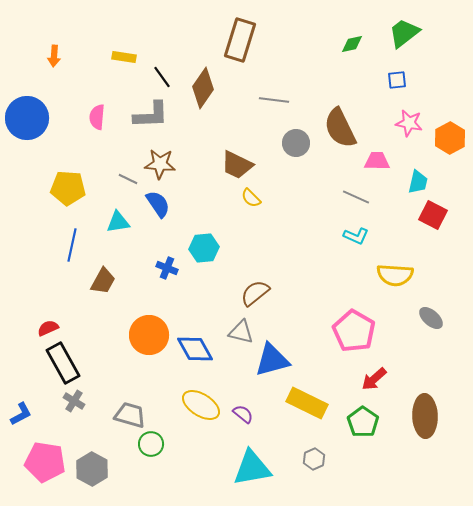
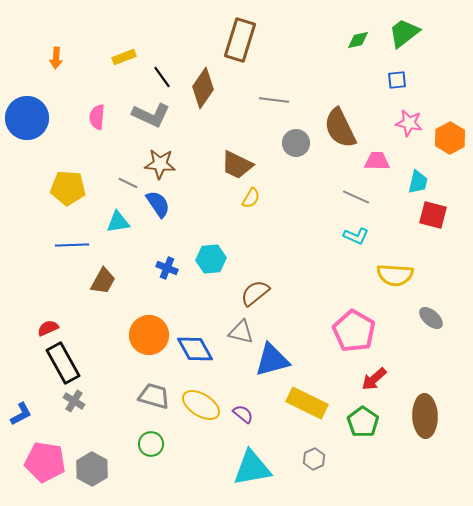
green diamond at (352, 44): moved 6 px right, 4 px up
orange arrow at (54, 56): moved 2 px right, 2 px down
yellow rectangle at (124, 57): rotated 30 degrees counterclockwise
gray L-shape at (151, 115): rotated 27 degrees clockwise
gray line at (128, 179): moved 4 px down
yellow semicircle at (251, 198): rotated 105 degrees counterclockwise
red square at (433, 215): rotated 12 degrees counterclockwise
blue line at (72, 245): rotated 76 degrees clockwise
cyan hexagon at (204, 248): moved 7 px right, 11 px down
gray trapezoid at (130, 415): moved 24 px right, 19 px up
